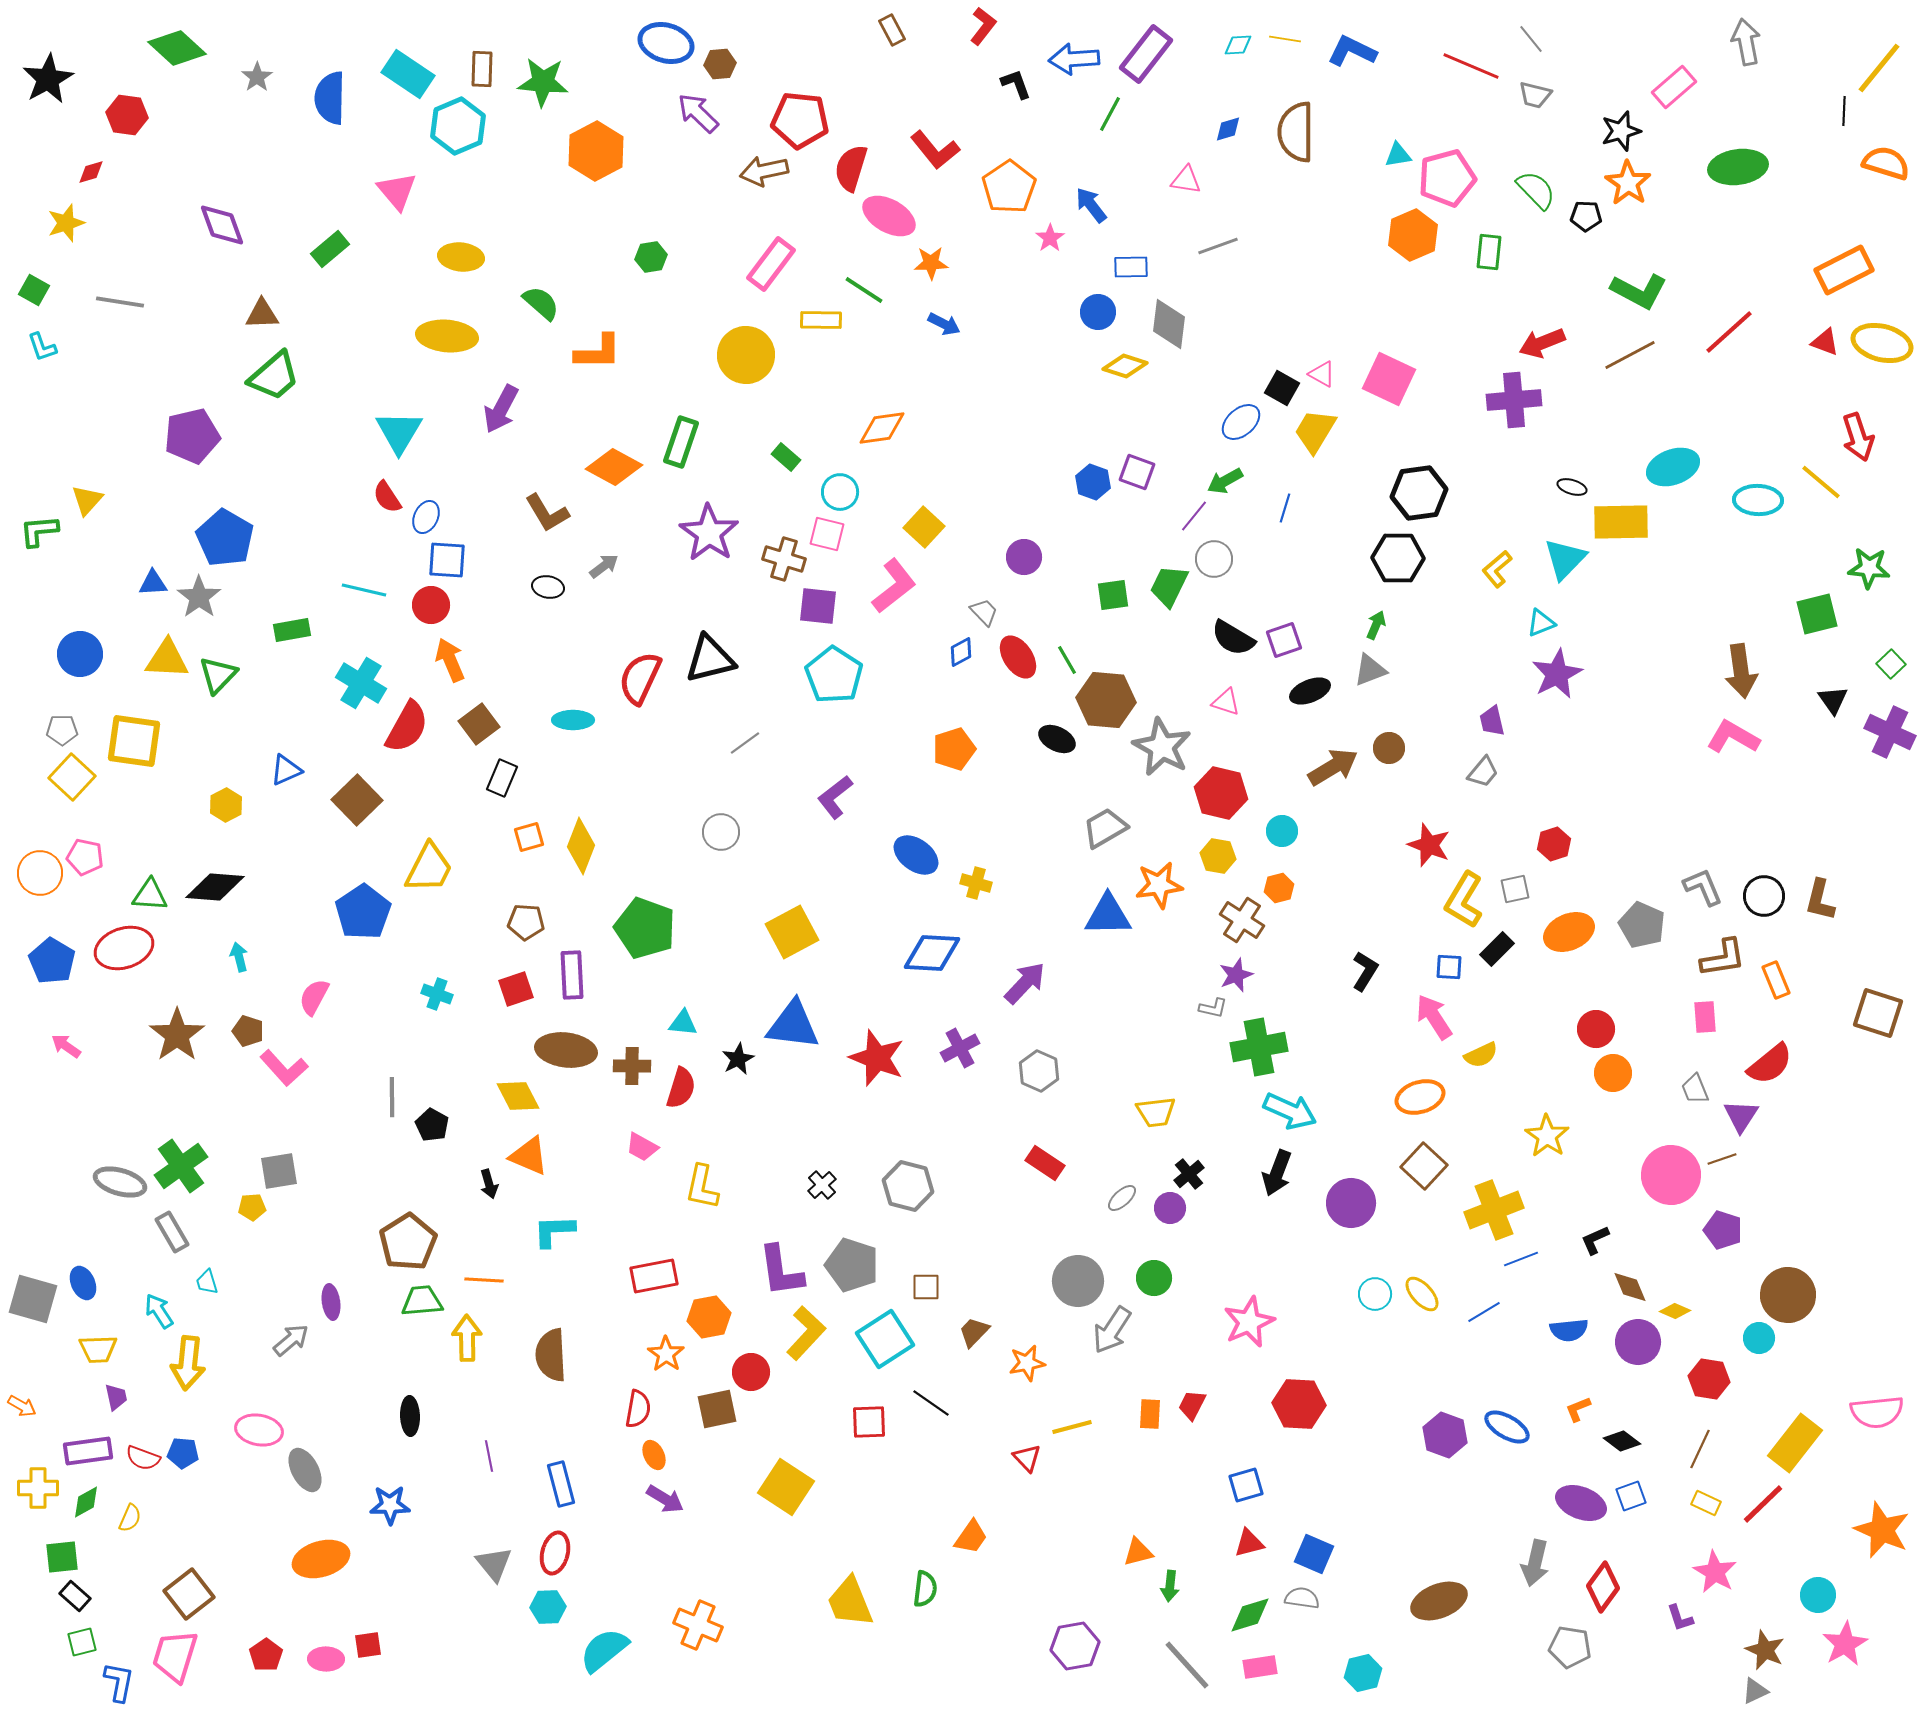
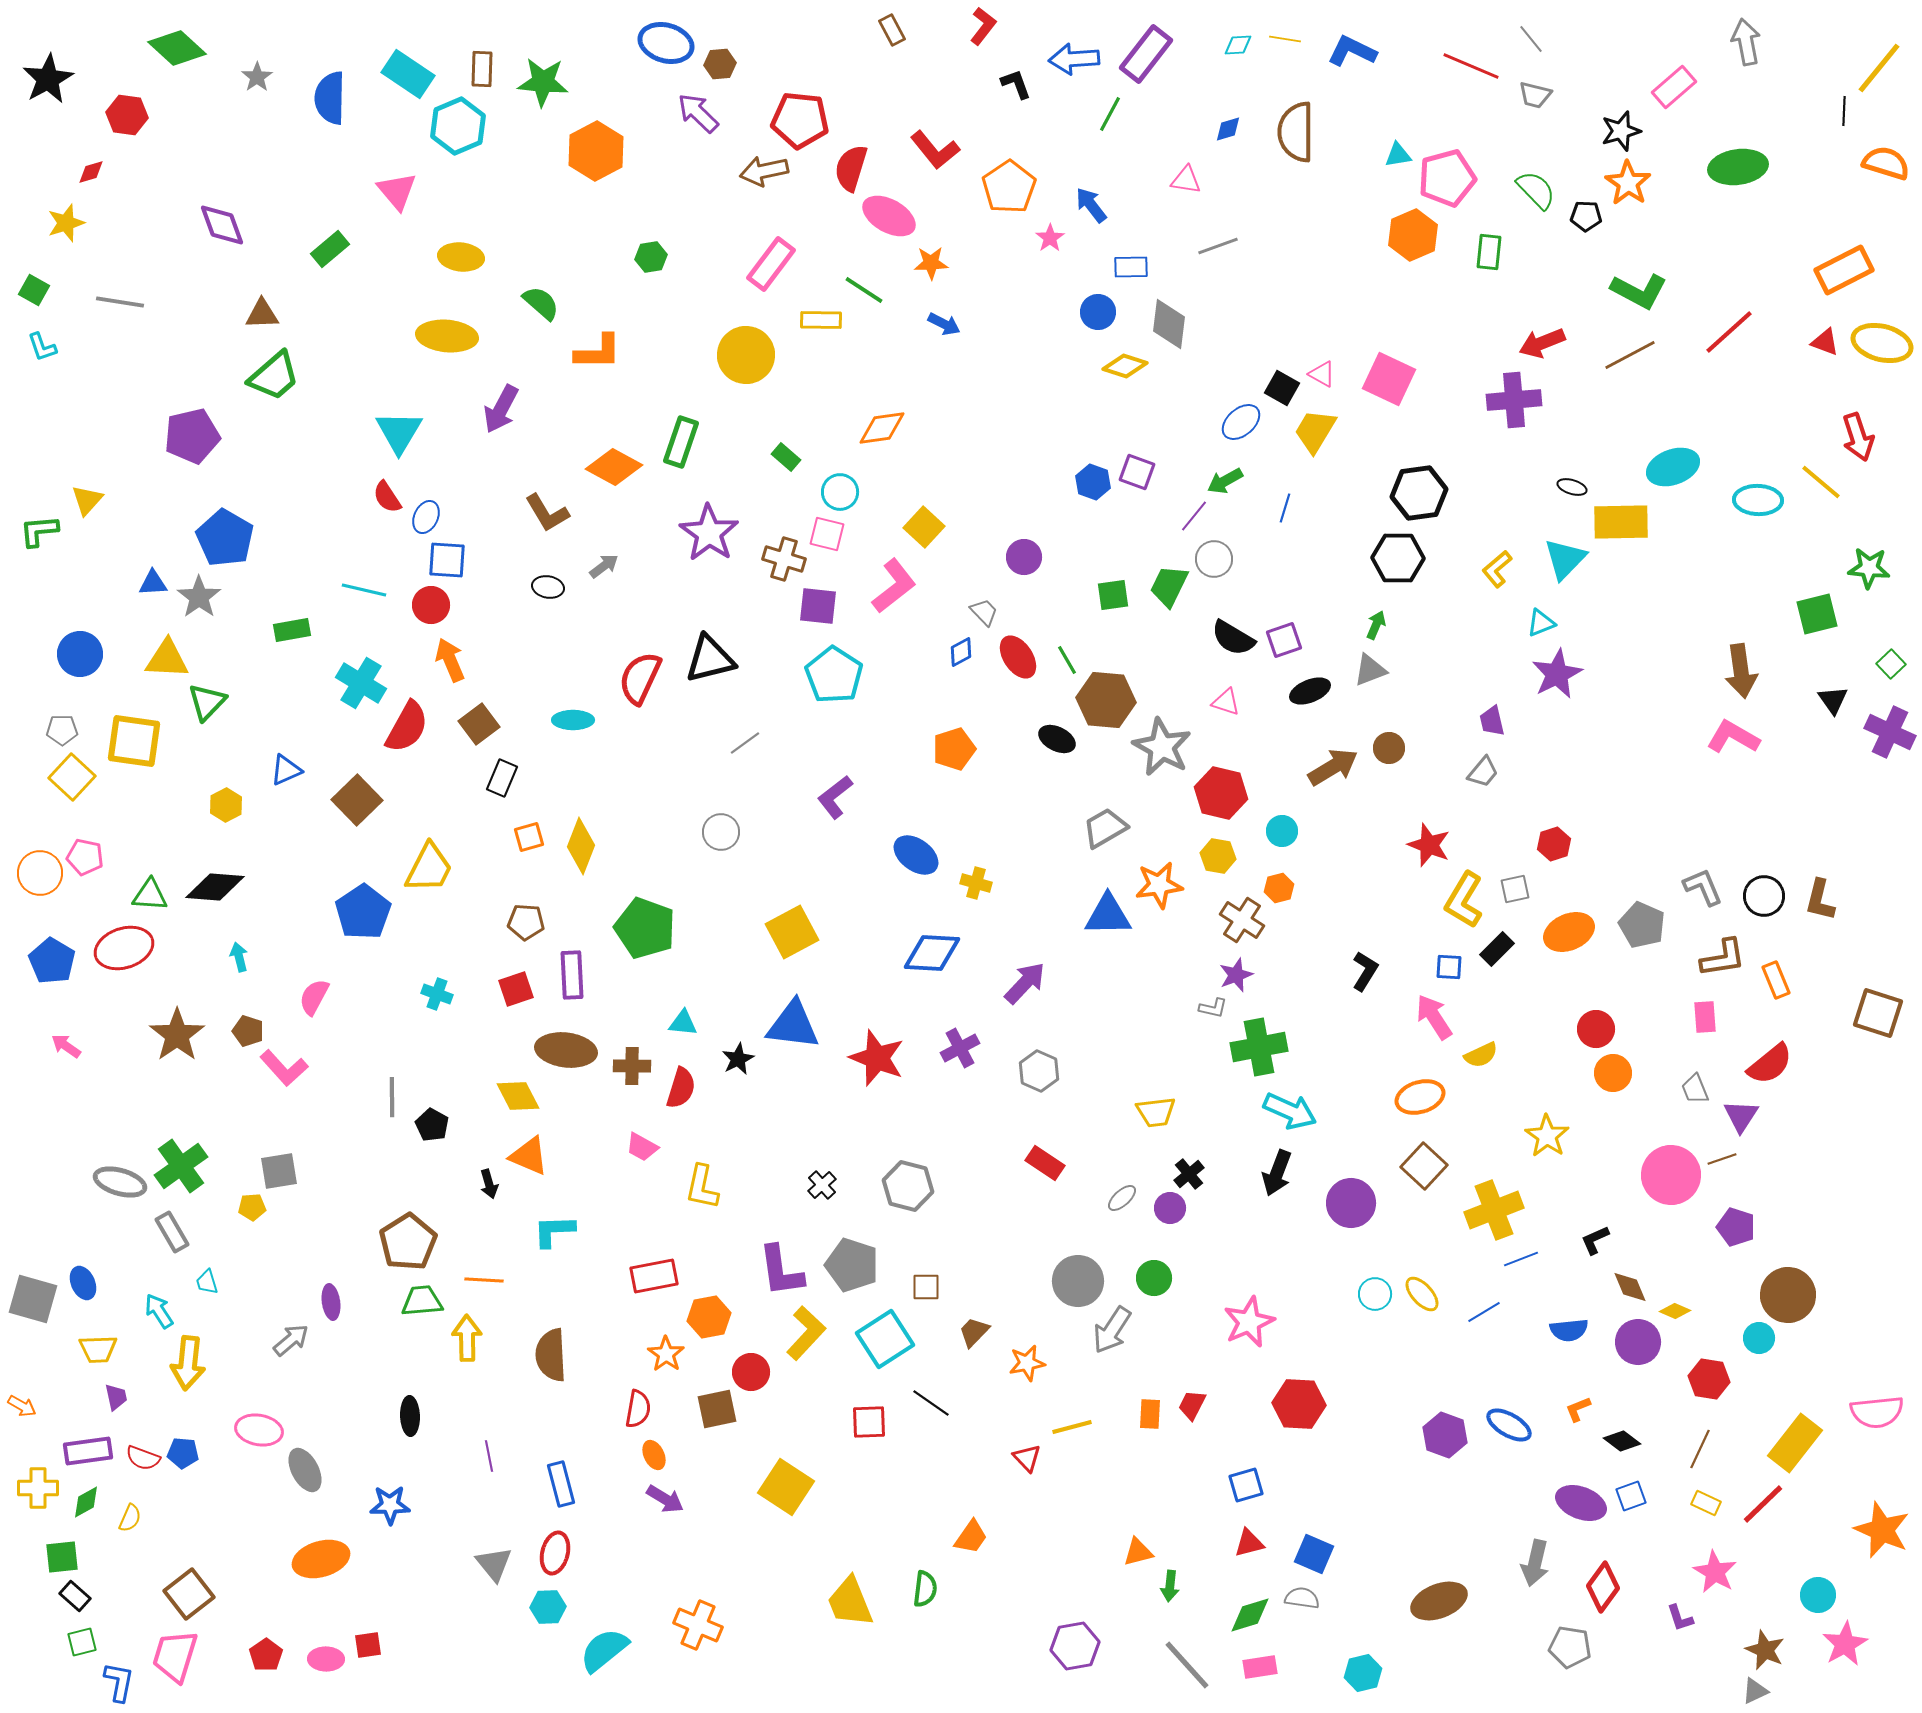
green triangle at (218, 675): moved 11 px left, 27 px down
purple pentagon at (1723, 1230): moved 13 px right, 3 px up
blue ellipse at (1507, 1427): moved 2 px right, 2 px up
